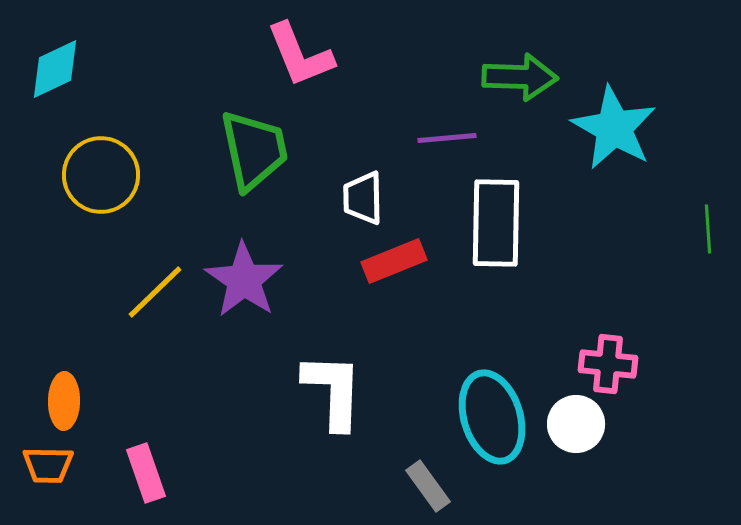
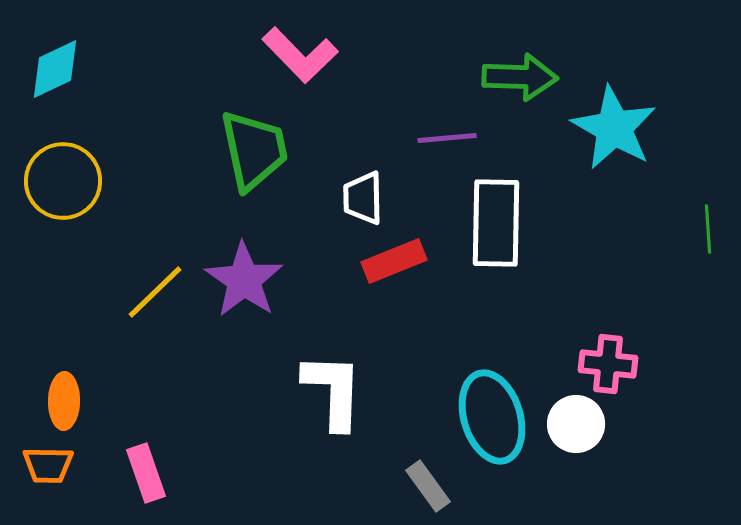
pink L-shape: rotated 22 degrees counterclockwise
yellow circle: moved 38 px left, 6 px down
